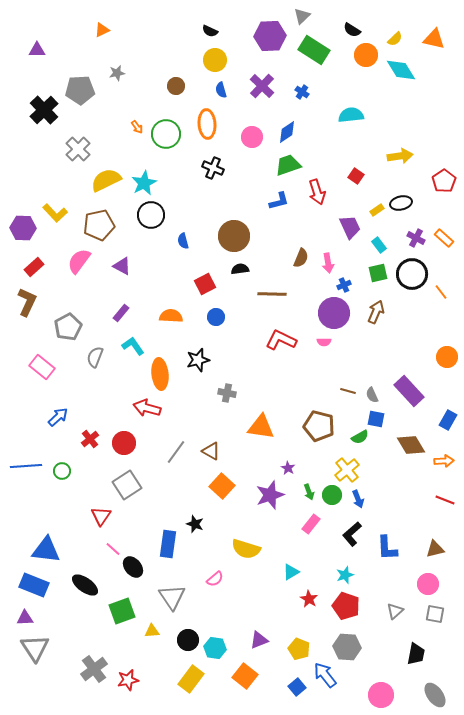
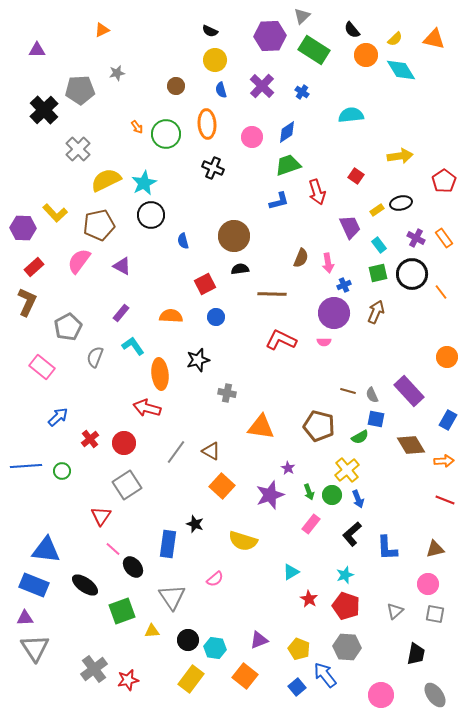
black semicircle at (352, 30): rotated 18 degrees clockwise
orange rectangle at (444, 238): rotated 12 degrees clockwise
yellow semicircle at (246, 549): moved 3 px left, 8 px up
